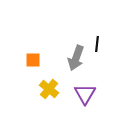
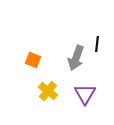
orange square: rotated 21 degrees clockwise
yellow cross: moved 1 px left, 2 px down
